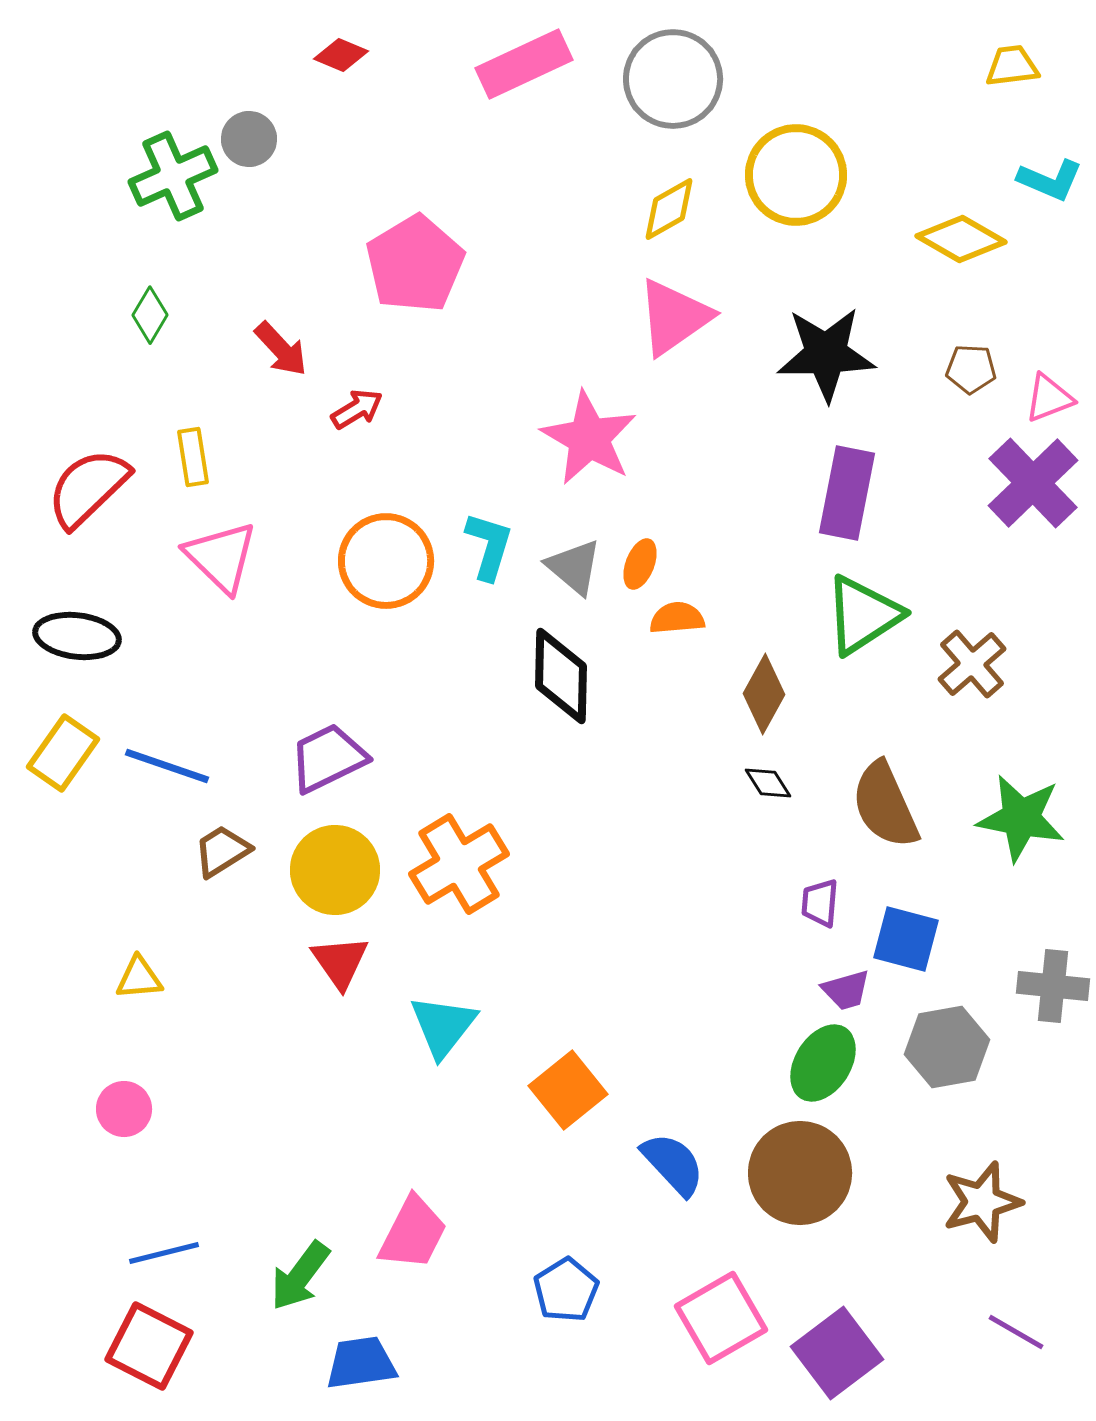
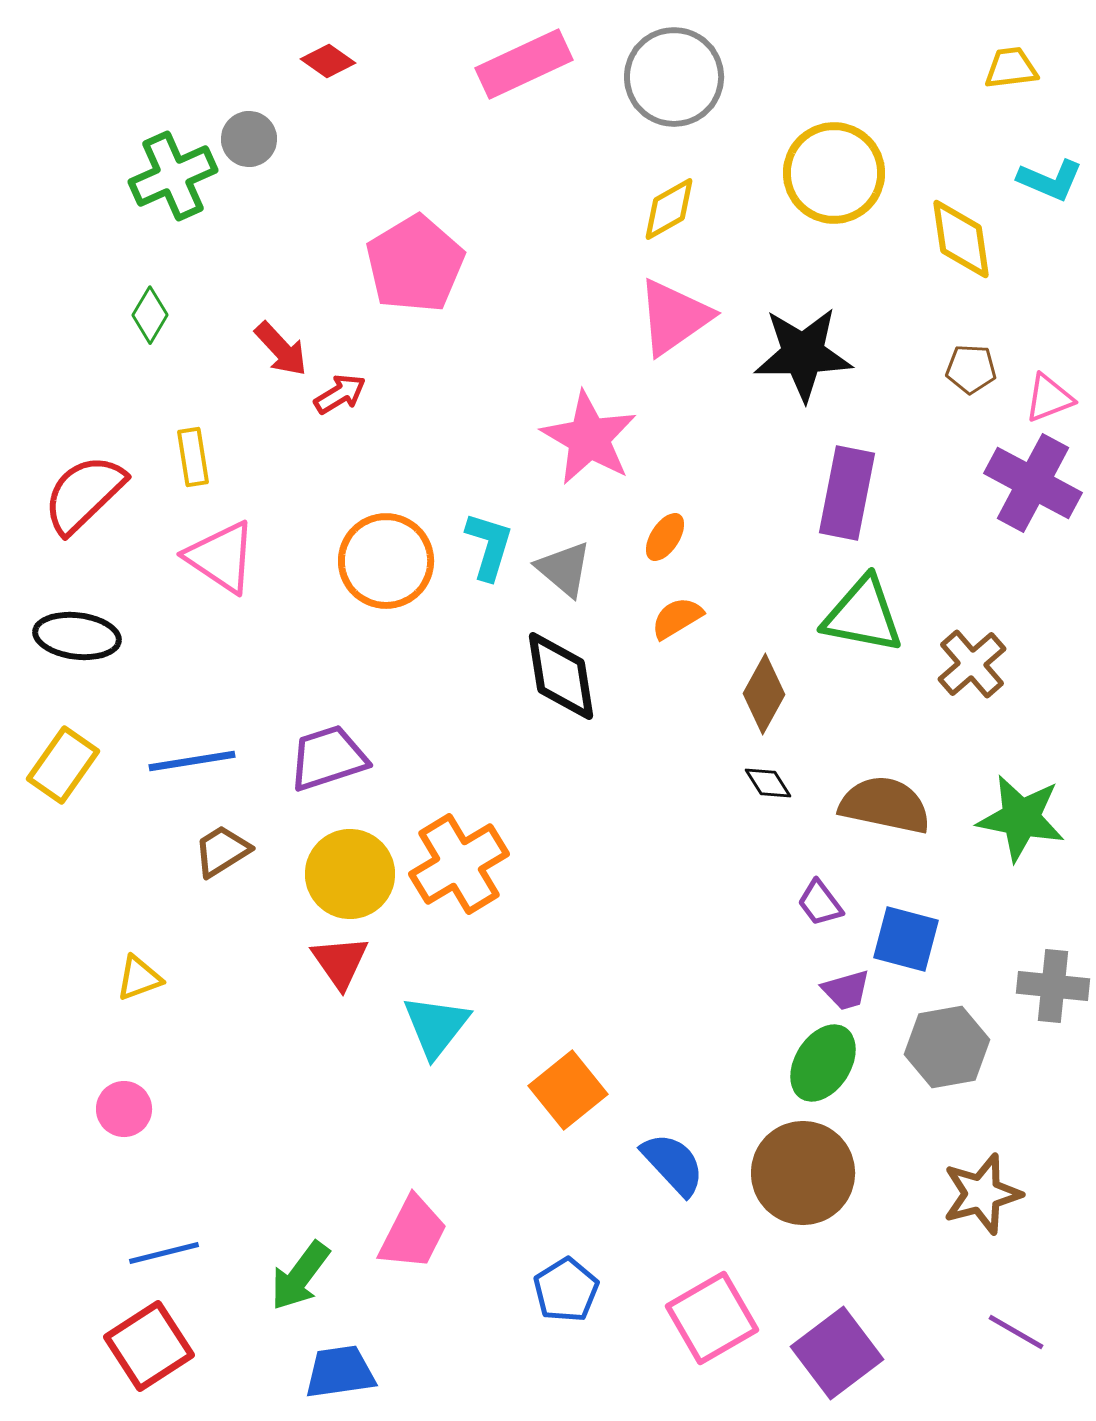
red diamond at (341, 55): moved 13 px left, 6 px down; rotated 12 degrees clockwise
yellow trapezoid at (1012, 66): moved 1 px left, 2 px down
gray circle at (673, 79): moved 1 px right, 2 px up
yellow circle at (796, 175): moved 38 px right, 2 px up
yellow diamond at (961, 239): rotated 52 degrees clockwise
black star at (826, 354): moved 23 px left
red arrow at (357, 409): moved 17 px left, 15 px up
purple cross at (1033, 483): rotated 18 degrees counterclockwise
red semicircle at (88, 488): moved 4 px left, 6 px down
pink triangle at (221, 557): rotated 10 degrees counterclockwise
orange ellipse at (640, 564): moved 25 px right, 27 px up; rotated 12 degrees clockwise
gray triangle at (574, 567): moved 10 px left, 2 px down
green triangle at (863, 615): rotated 44 degrees clockwise
orange semicircle at (677, 618): rotated 26 degrees counterclockwise
black diamond at (561, 676): rotated 10 degrees counterclockwise
yellow rectangle at (63, 753): moved 12 px down
purple trapezoid at (328, 758): rotated 8 degrees clockwise
blue line at (167, 766): moved 25 px right, 5 px up; rotated 28 degrees counterclockwise
brown semicircle at (885, 805): rotated 126 degrees clockwise
yellow circle at (335, 870): moved 15 px right, 4 px down
purple trapezoid at (820, 903): rotated 42 degrees counterclockwise
yellow triangle at (139, 978): rotated 15 degrees counterclockwise
cyan triangle at (443, 1026): moved 7 px left
brown circle at (800, 1173): moved 3 px right
brown star at (982, 1202): moved 8 px up
pink square at (721, 1318): moved 9 px left
red square at (149, 1346): rotated 30 degrees clockwise
blue trapezoid at (361, 1363): moved 21 px left, 9 px down
